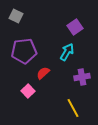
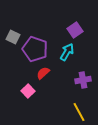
gray square: moved 3 px left, 21 px down
purple square: moved 3 px down
purple pentagon: moved 11 px right, 2 px up; rotated 25 degrees clockwise
purple cross: moved 1 px right, 3 px down
yellow line: moved 6 px right, 4 px down
